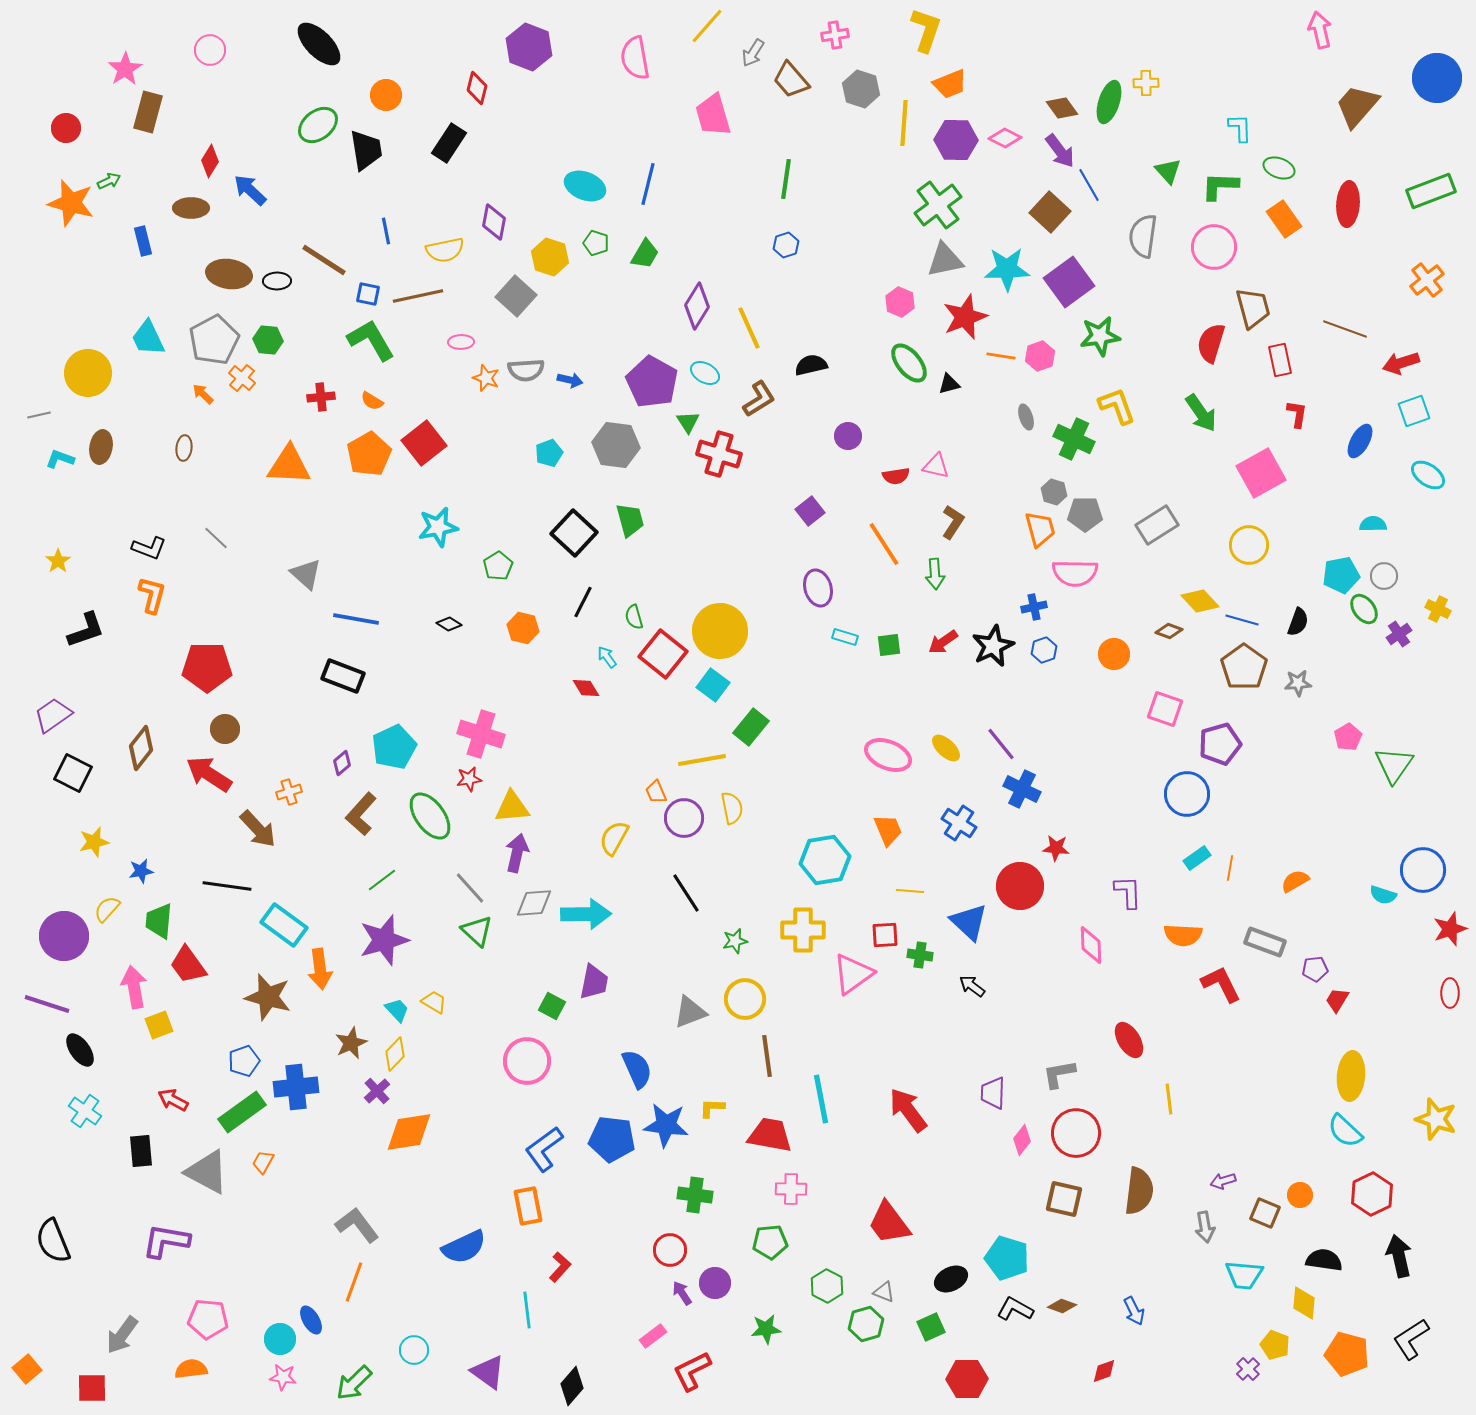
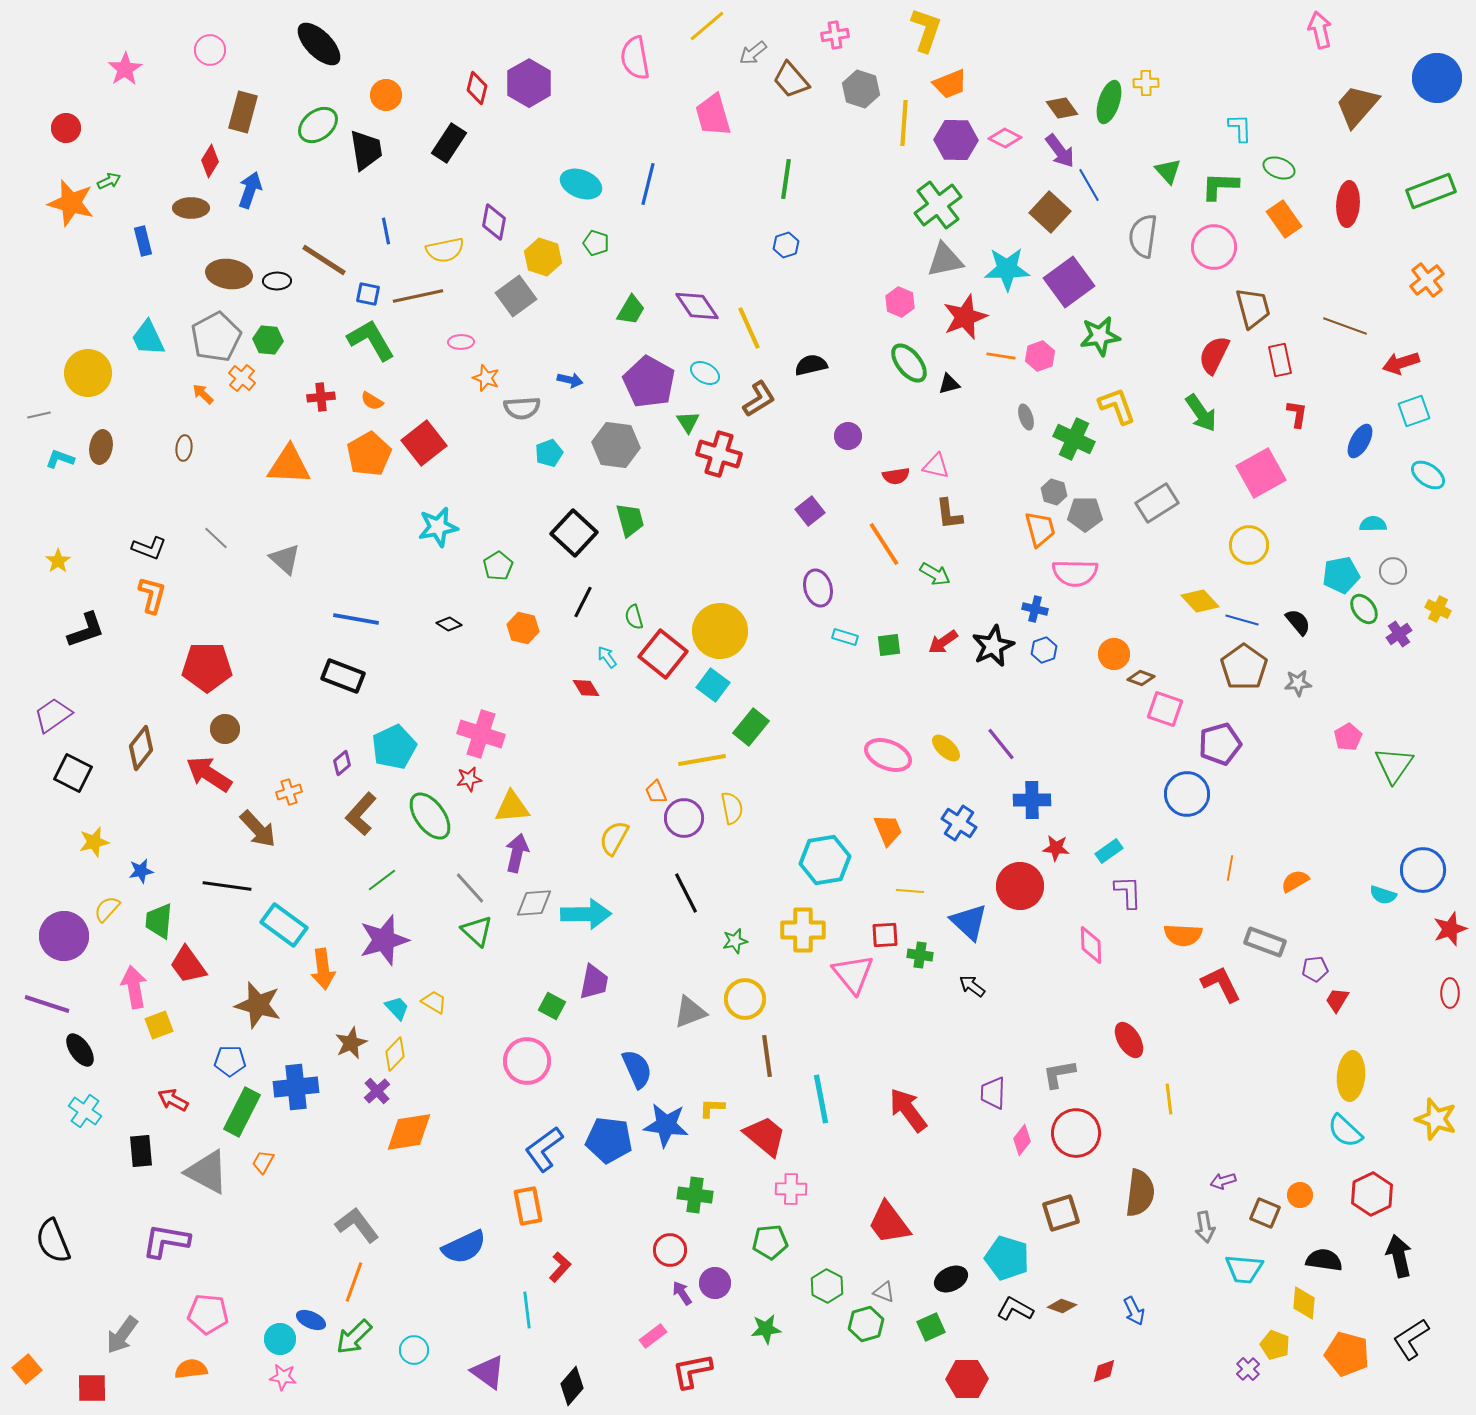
yellow line at (707, 26): rotated 9 degrees clockwise
purple hexagon at (529, 47): moved 36 px down; rotated 9 degrees clockwise
gray arrow at (753, 53): rotated 20 degrees clockwise
brown rectangle at (148, 112): moved 95 px right
cyan ellipse at (585, 186): moved 4 px left, 2 px up
blue arrow at (250, 190): rotated 66 degrees clockwise
green trapezoid at (645, 254): moved 14 px left, 56 px down
yellow hexagon at (550, 257): moved 7 px left
gray square at (516, 296): rotated 12 degrees clockwise
purple diamond at (697, 306): rotated 66 degrees counterclockwise
brown line at (1345, 329): moved 3 px up
gray pentagon at (214, 340): moved 2 px right, 3 px up
red semicircle at (1211, 343): moved 3 px right, 12 px down; rotated 9 degrees clockwise
gray semicircle at (526, 370): moved 4 px left, 38 px down
purple pentagon at (652, 382): moved 3 px left
brown L-shape at (953, 522): moved 4 px left, 8 px up; rotated 140 degrees clockwise
gray rectangle at (1157, 525): moved 22 px up
gray triangle at (306, 574): moved 21 px left, 15 px up
green arrow at (935, 574): rotated 56 degrees counterclockwise
gray circle at (1384, 576): moved 9 px right, 5 px up
blue cross at (1034, 607): moved 1 px right, 2 px down; rotated 25 degrees clockwise
black semicircle at (1298, 622): rotated 60 degrees counterclockwise
brown diamond at (1169, 631): moved 28 px left, 47 px down
blue cross at (1022, 789): moved 10 px right, 11 px down; rotated 27 degrees counterclockwise
cyan rectangle at (1197, 858): moved 88 px left, 7 px up
black line at (686, 893): rotated 6 degrees clockwise
orange arrow at (320, 969): moved 3 px right
pink triangle at (853, 974): rotated 33 degrees counterclockwise
brown star at (268, 997): moved 10 px left, 8 px down
cyan trapezoid at (397, 1010): moved 2 px up
blue pentagon at (244, 1061): moved 14 px left; rotated 20 degrees clockwise
green rectangle at (242, 1112): rotated 27 degrees counterclockwise
red trapezoid at (770, 1135): moved 5 px left, 1 px down; rotated 30 degrees clockwise
blue pentagon at (612, 1139): moved 3 px left, 1 px down
brown semicircle at (1139, 1191): moved 1 px right, 2 px down
brown square at (1064, 1199): moved 3 px left, 14 px down; rotated 30 degrees counterclockwise
cyan trapezoid at (1244, 1275): moved 6 px up
pink pentagon at (208, 1319): moved 5 px up
blue ellipse at (311, 1320): rotated 36 degrees counterclockwise
red L-shape at (692, 1371): rotated 15 degrees clockwise
green arrow at (354, 1383): moved 46 px up
